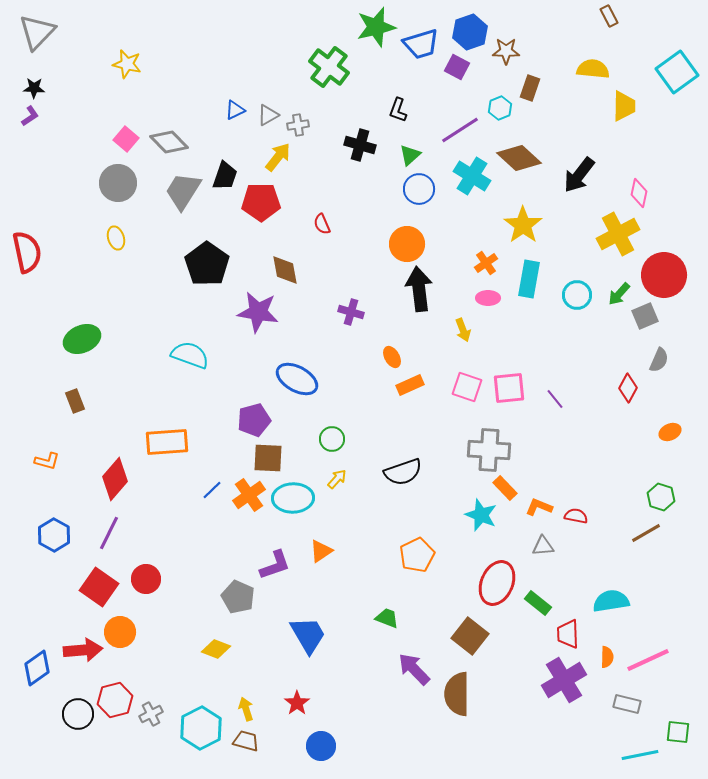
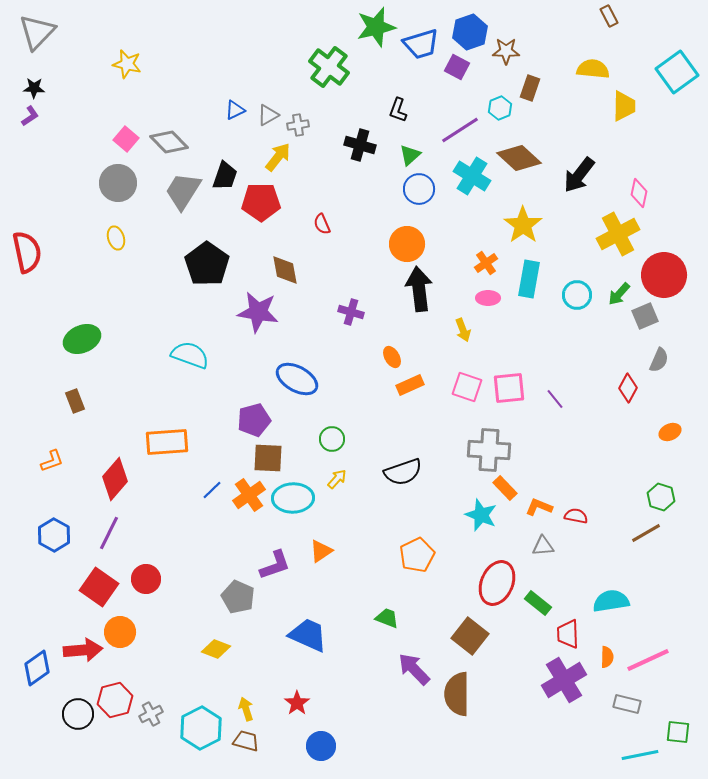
orange L-shape at (47, 461): moved 5 px right; rotated 35 degrees counterclockwise
blue trapezoid at (308, 635): rotated 36 degrees counterclockwise
